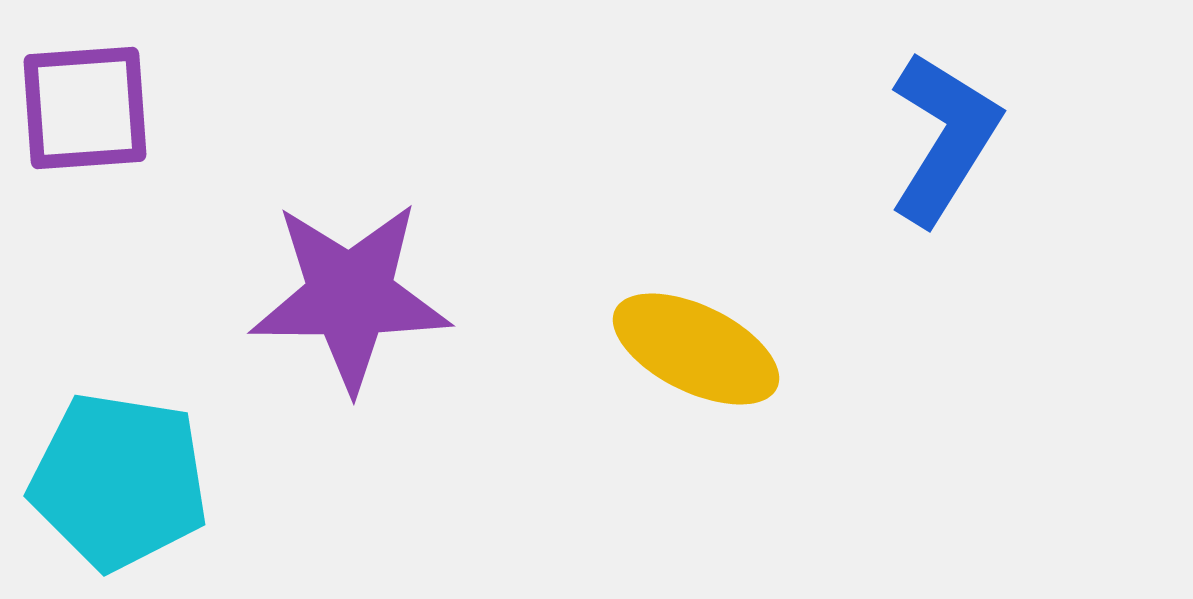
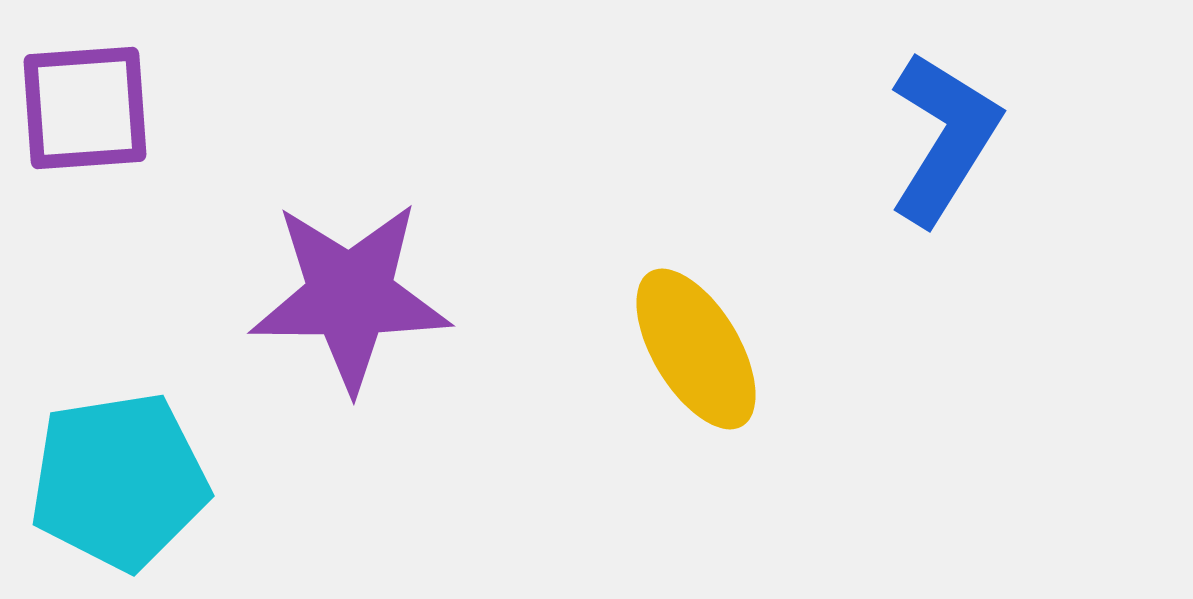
yellow ellipse: rotated 33 degrees clockwise
cyan pentagon: rotated 18 degrees counterclockwise
